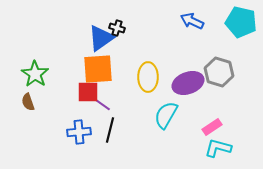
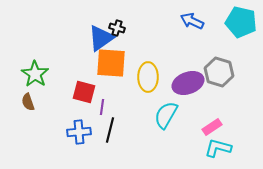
orange square: moved 13 px right, 6 px up; rotated 8 degrees clockwise
red square: moved 4 px left; rotated 15 degrees clockwise
purple line: moved 1 px left, 2 px down; rotated 63 degrees clockwise
